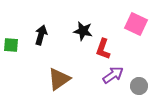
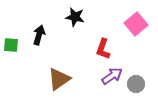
pink square: rotated 25 degrees clockwise
black star: moved 8 px left, 14 px up
black arrow: moved 2 px left
purple arrow: moved 1 px left, 1 px down
gray circle: moved 3 px left, 2 px up
